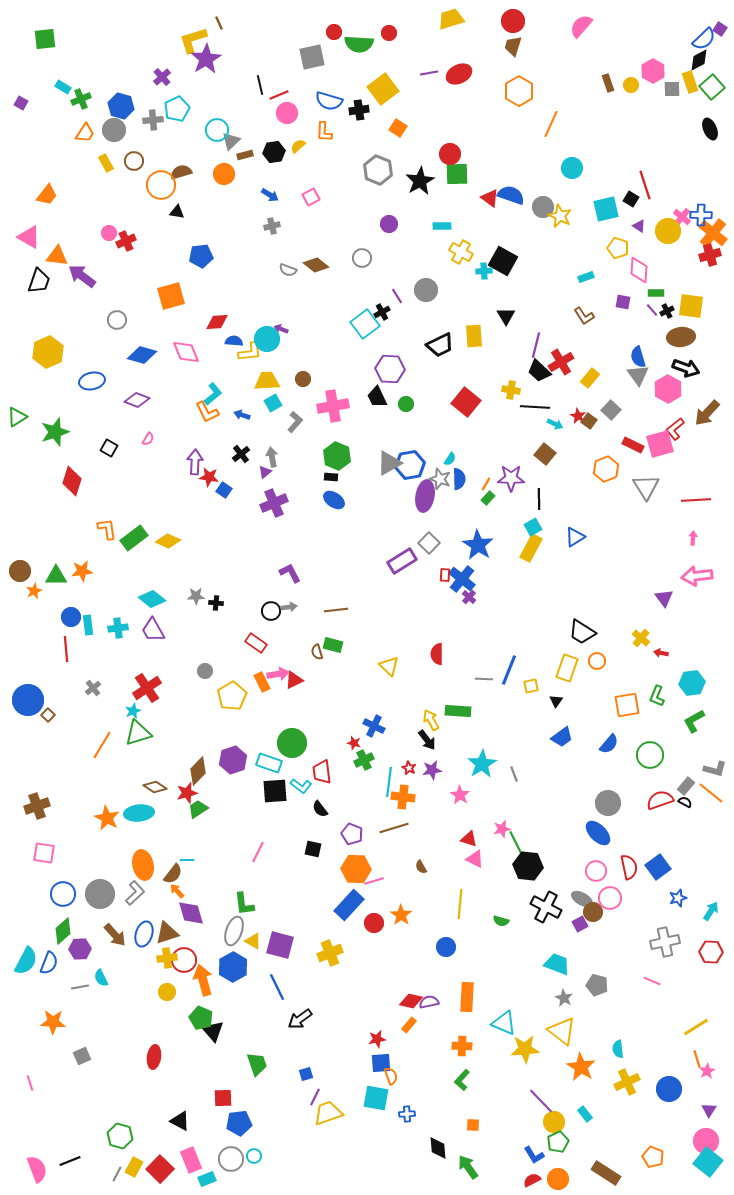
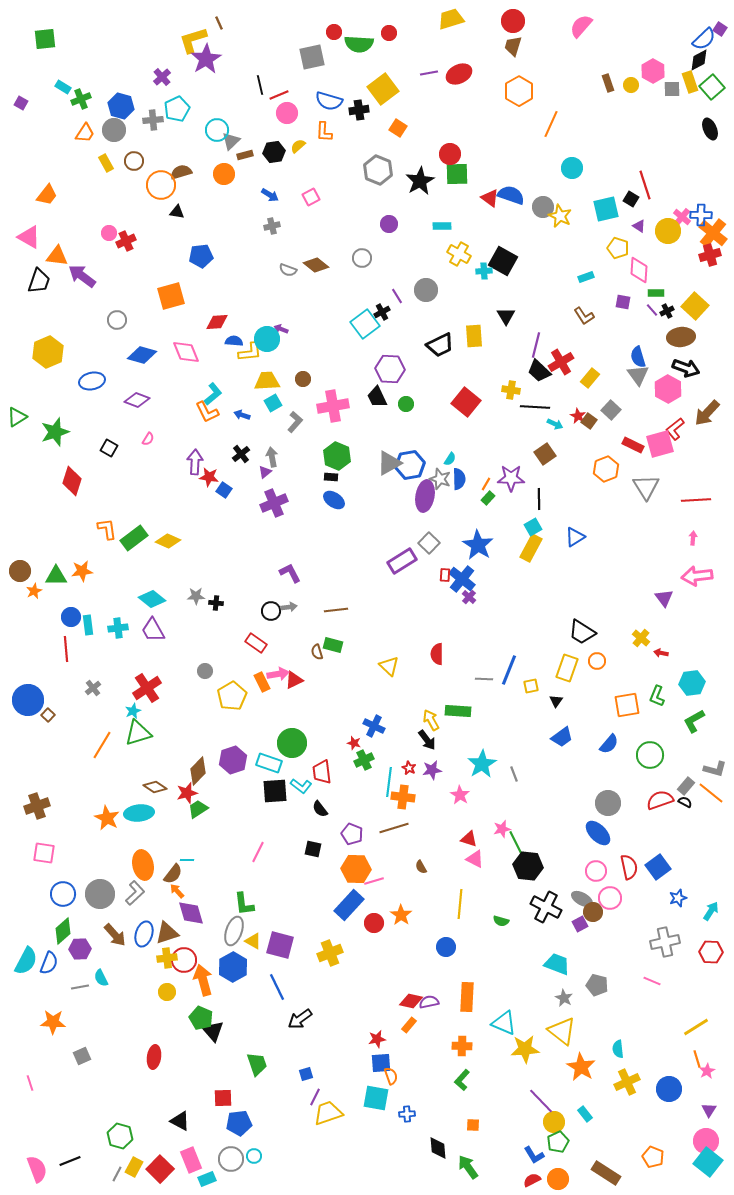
yellow cross at (461, 252): moved 2 px left, 2 px down
yellow square at (691, 306): moved 4 px right; rotated 36 degrees clockwise
brown square at (545, 454): rotated 15 degrees clockwise
